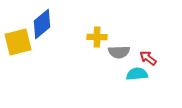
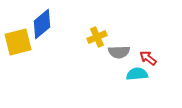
yellow cross: rotated 24 degrees counterclockwise
